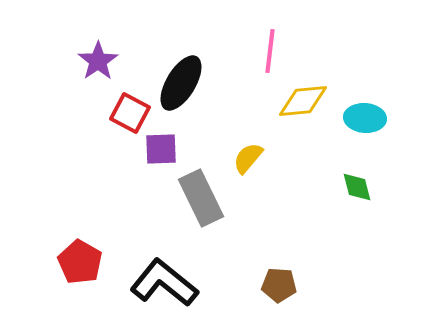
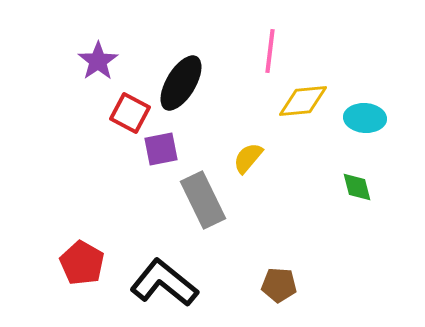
purple square: rotated 9 degrees counterclockwise
gray rectangle: moved 2 px right, 2 px down
red pentagon: moved 2 px right, 1 px down
